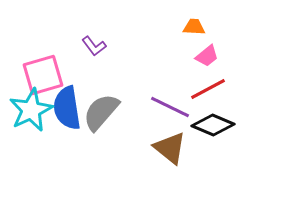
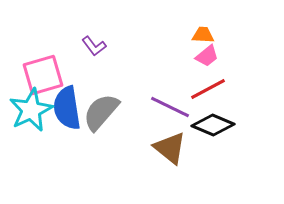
orange trapezoid: moved 9 px right, 8 px down
